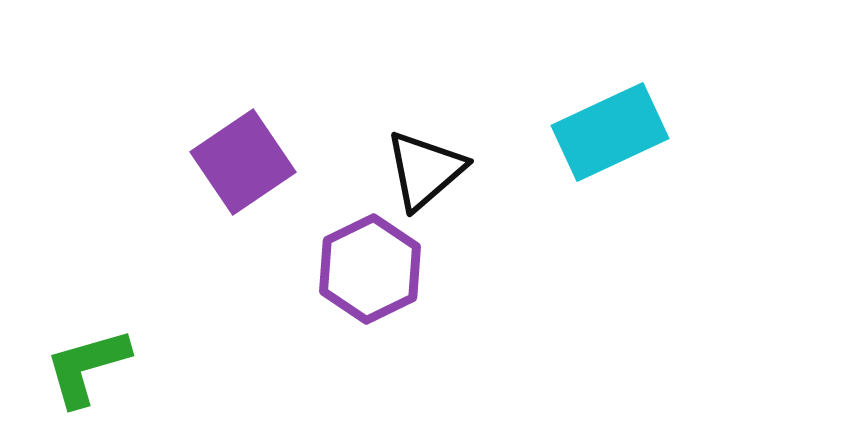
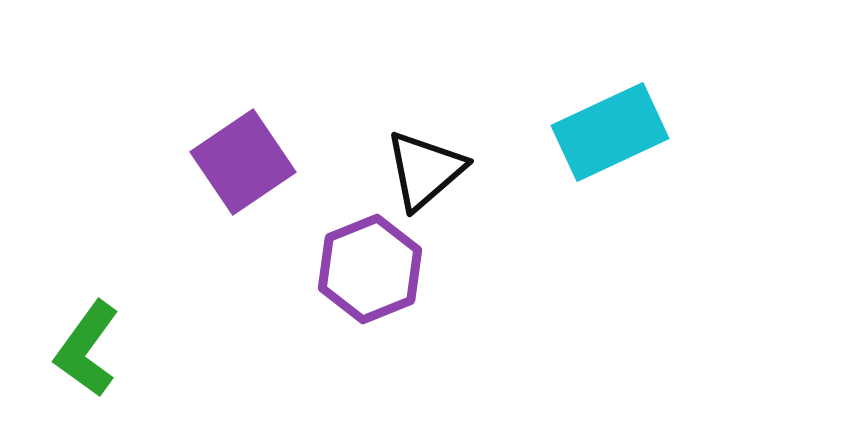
purple hexagon: rotated 4 degrees clockwise
green L-shape: moved 18 px up; rotated 38 degrees counterclockwise
